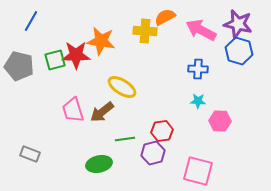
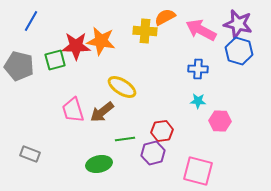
red star: moved 9 px up
